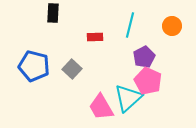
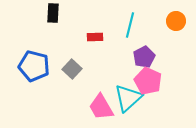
orange circle: moved 4 px right, 5 px up
